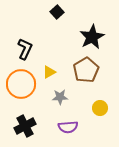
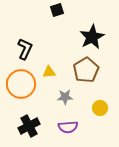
black square: moved 2 px up; rotated 24 degrees clockwise
yellow triangle: rotated 24 degrees clockwise
gray star: moved 5 px right
black cross: moved 4 px right
